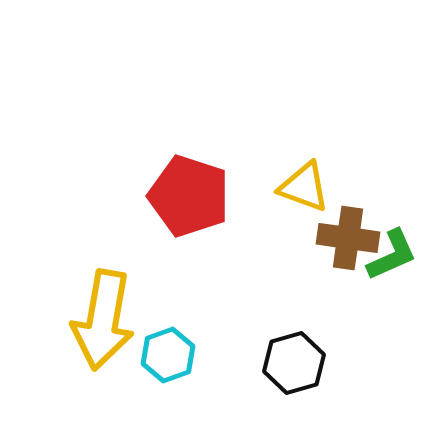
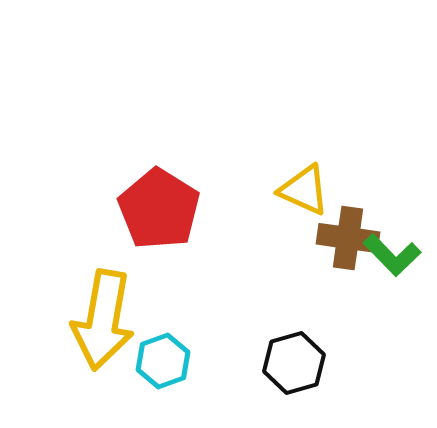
yellow triangle: moved 3 px down; rotated 4 degrees clockwise
red pentagon: moved 30 px left, 13 px down; rotated 14 degrees clockwise
green L-shape: rotated 70 degrees clockwise
cyan hexagon: moved 5 px left, 6 px down
